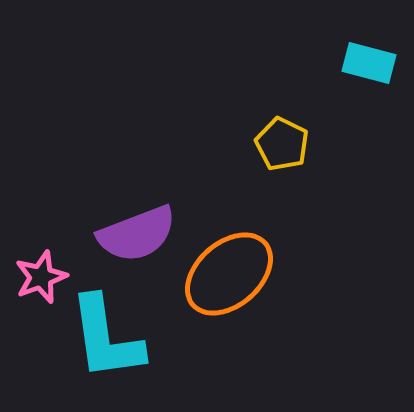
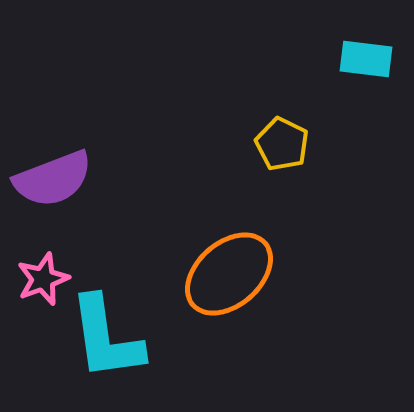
cyan rectangle: moved 3 px left, 4 px up; rotated 8 degrees counterclockwise
purple semicircle: moved 84 px left, 55 px up
pink star: moved 2 px right, 2 px down
